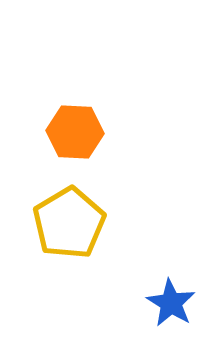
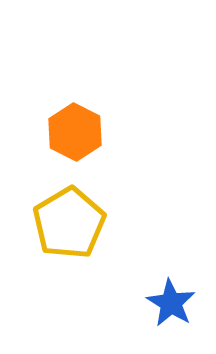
orange hexagon: rotated 24 degrees clockwise
